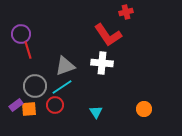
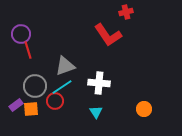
white cross: moved 3 px left, 20 px down
red circle: moved 4 px up
orange square: moved 2 px right
